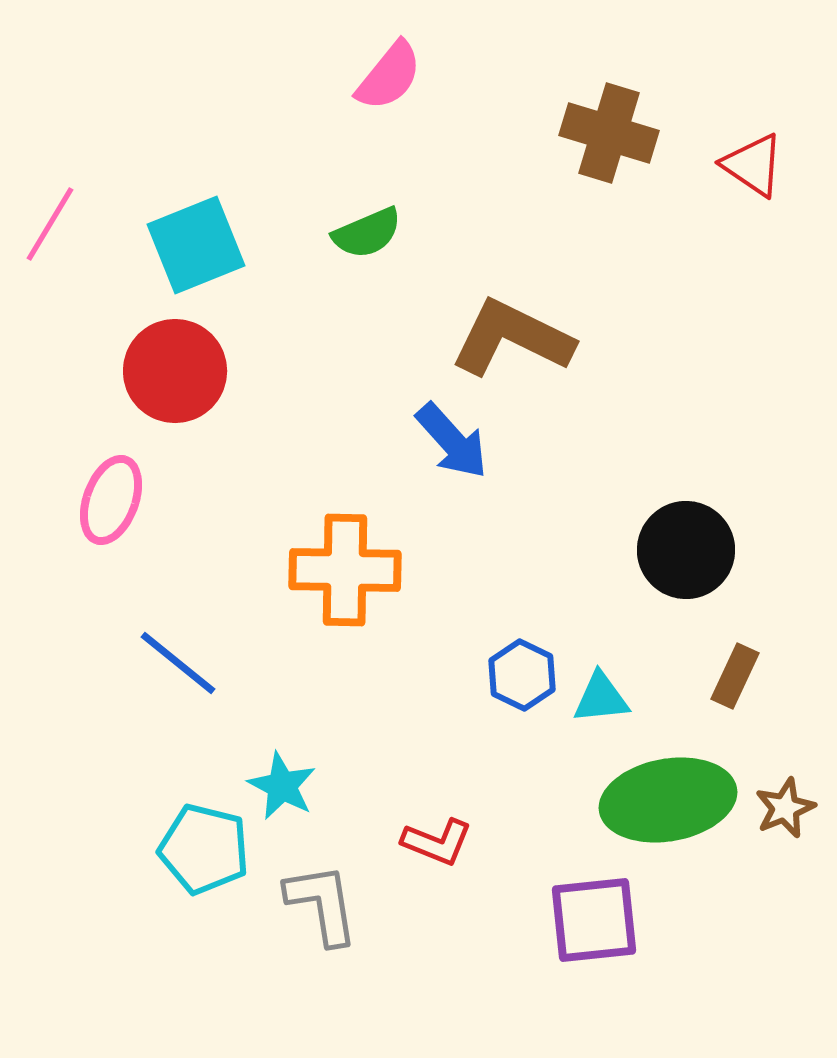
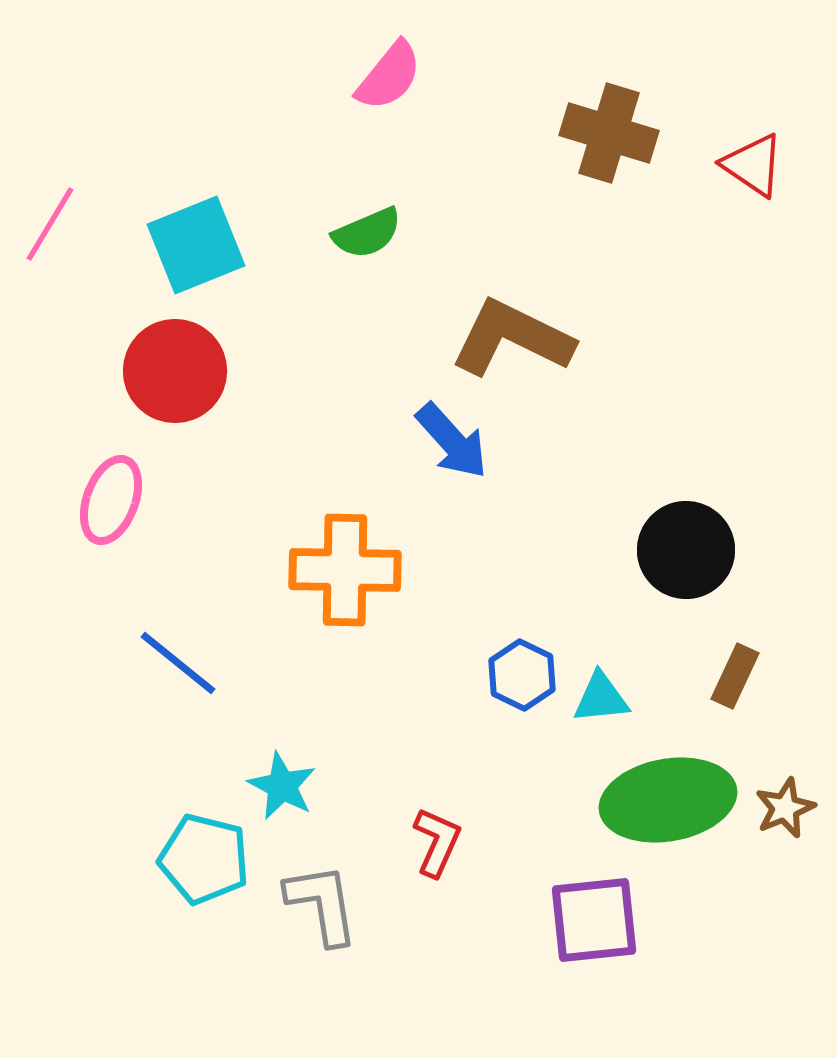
red L-shape: rotated 88 degrees counterclockwise
cyan pentagon: moved 10 px down
